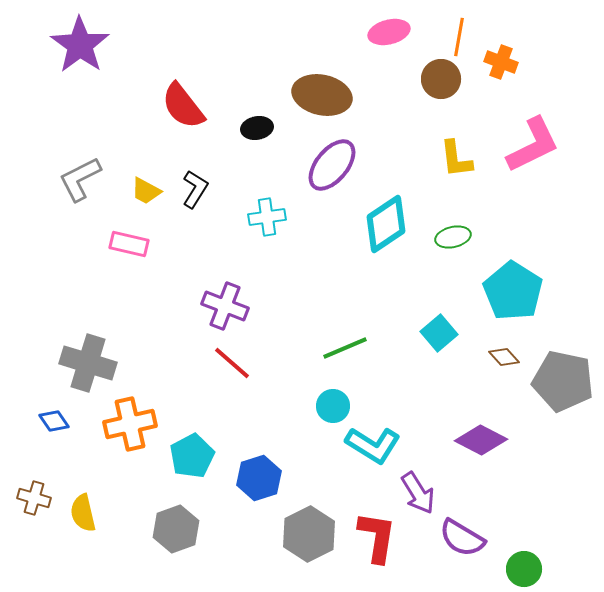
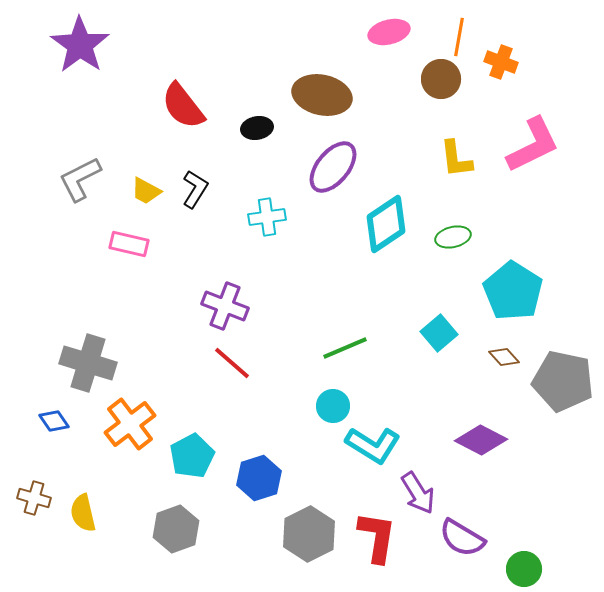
purple ellipse at (332, 165): moved 1 px right, 2 px down
orange cross at (130, 424): rotated 24 degrees counterclockwise
